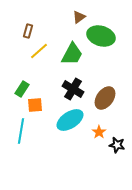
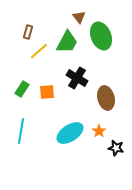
brown triangle: rotated 32 degrees counterclockwise
brown rectangle: moved 1 px down
green ellipse: rotated 52 degrees clockwise
green trapezoid: moved 5 px left, 12 px up
black cross: moved 4 px right, 11 px up
brown ellipse: moved 1 px right; rotated 50 degrees counterclockwise
orange square: moved 12 px right, 13 px up
cyan ellipse: moved 13 px down
orange star: moved 1 px up
black star: moved 1 px left, 3 px down
